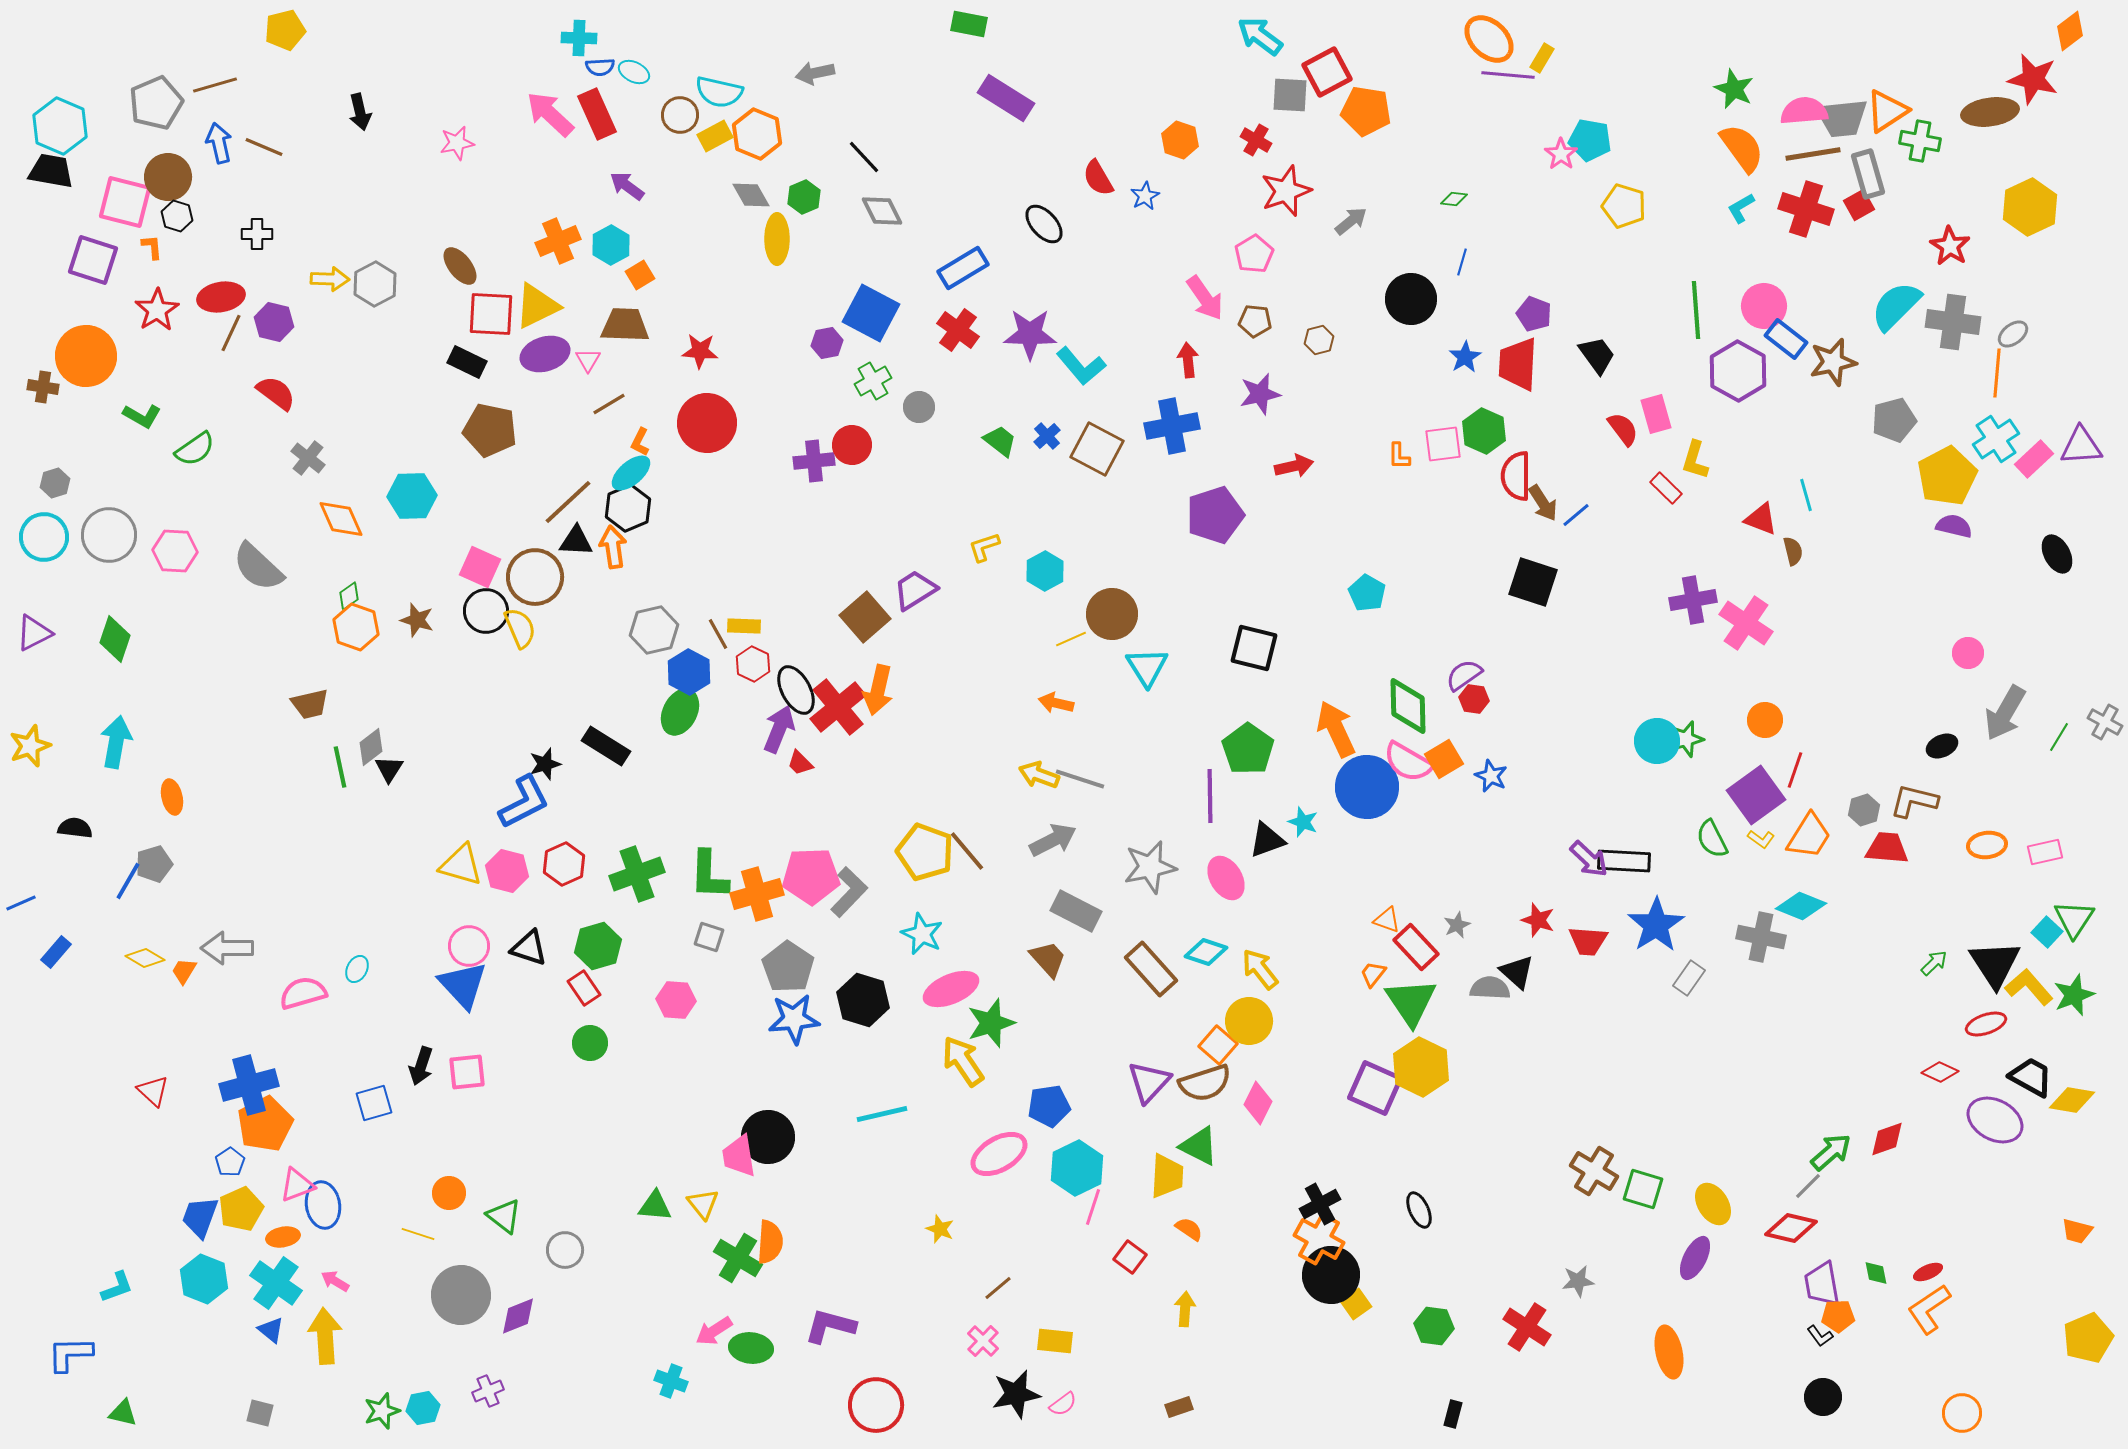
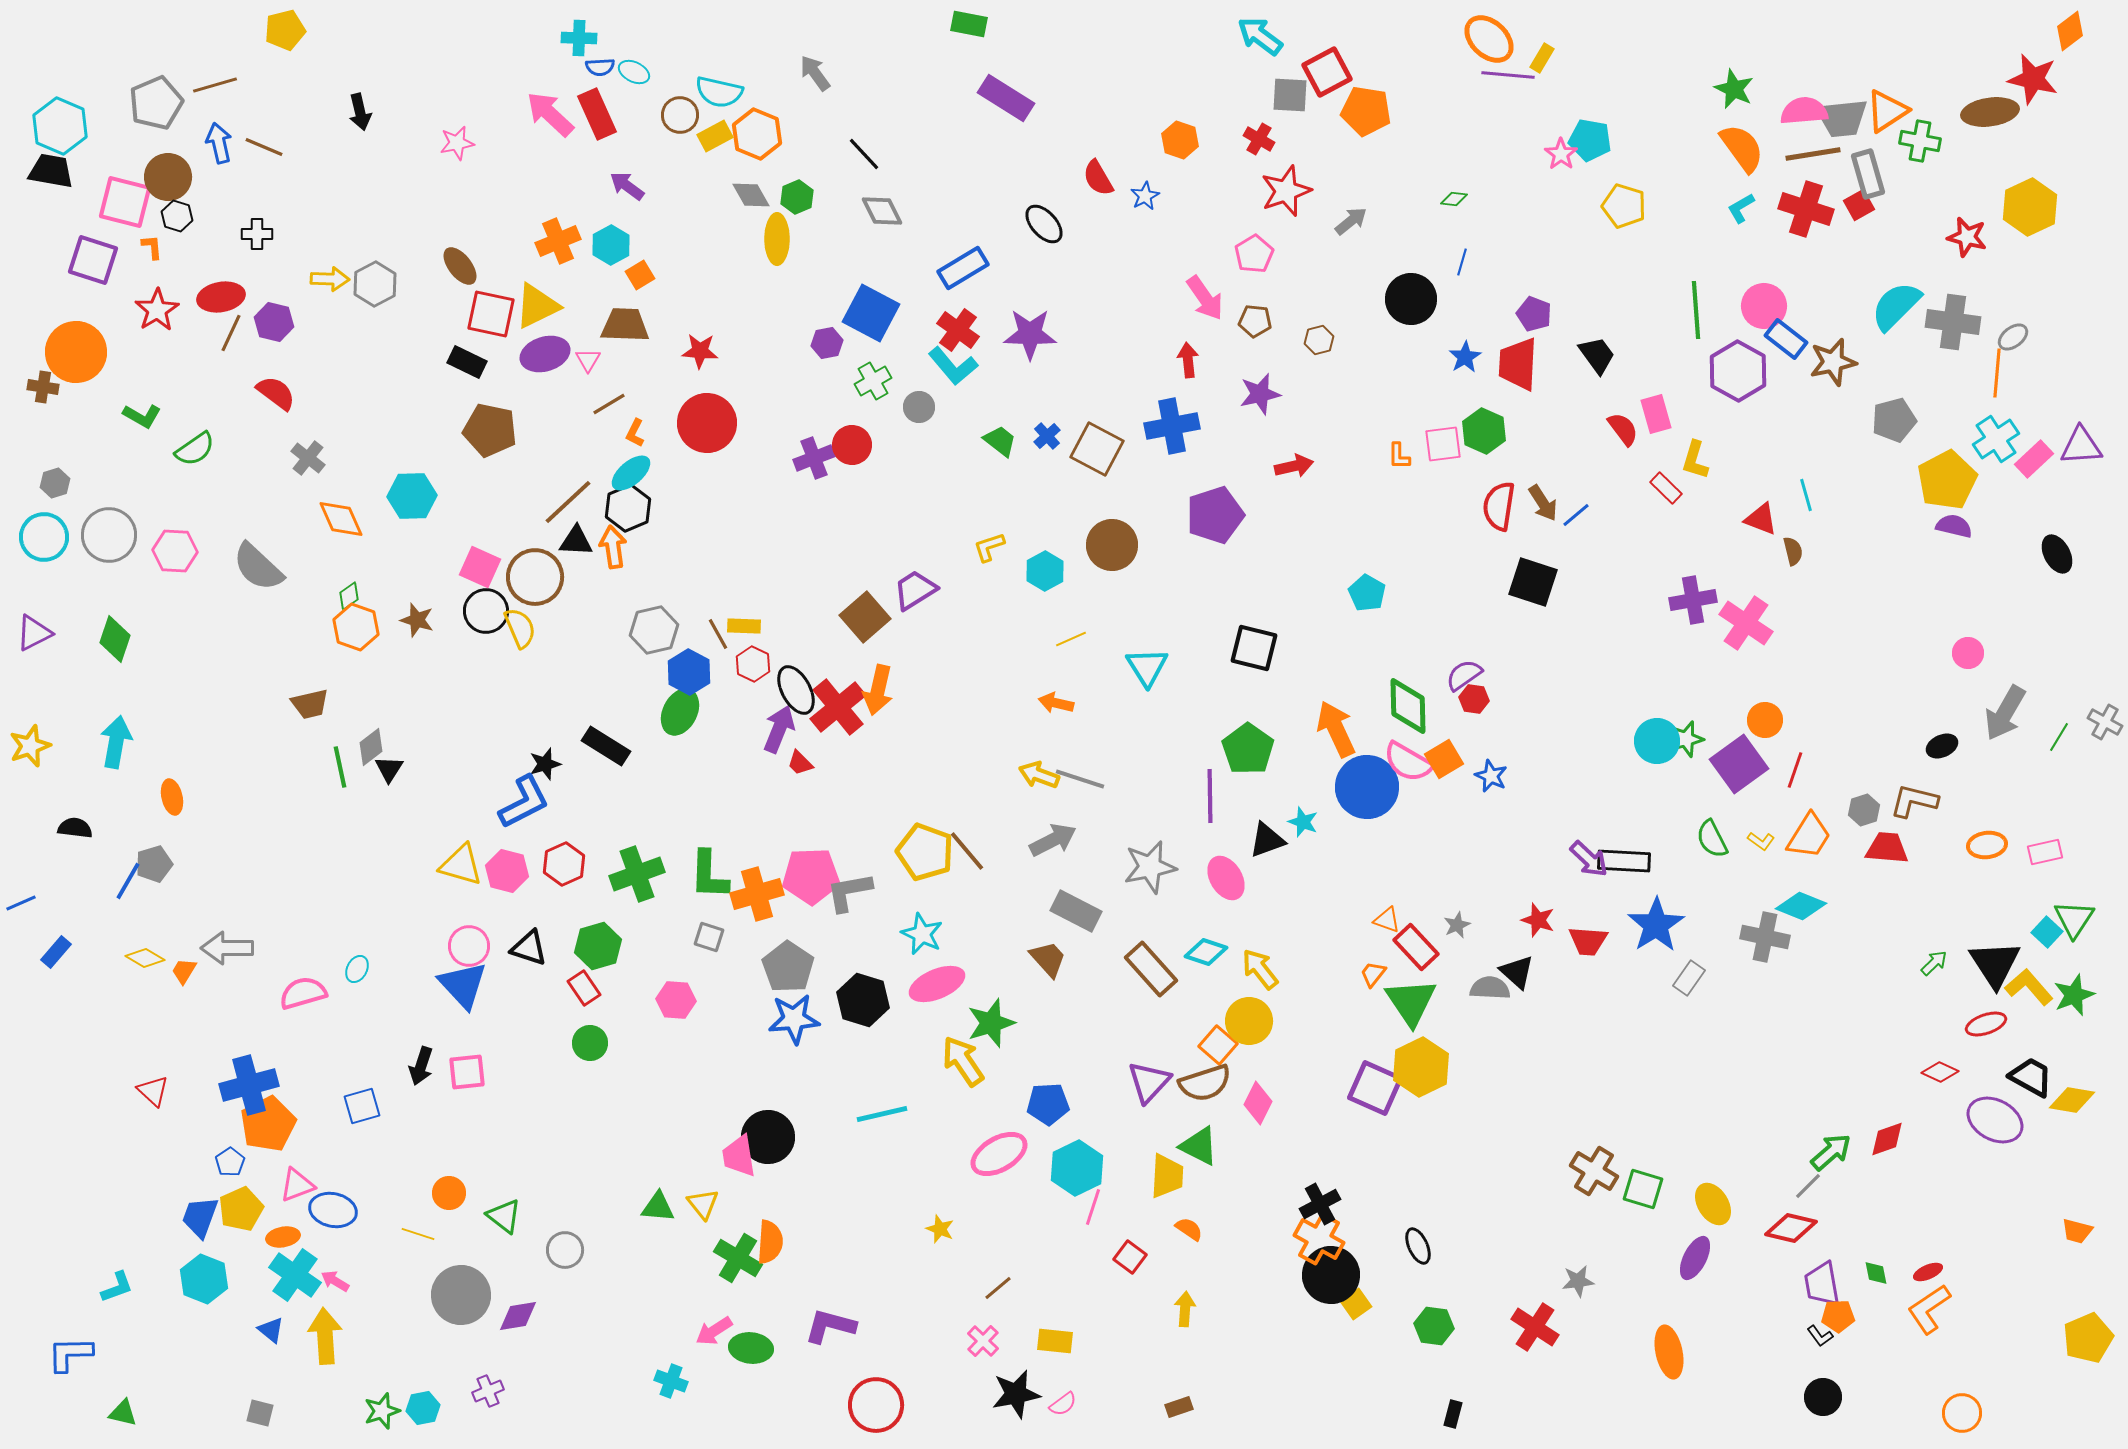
gray arrow at (815, 73): rotated 66 degrees clockwise
red cross at (1256, 140): moved 3 px right, 1 px up
black line at (864, 157): moved 3 px up
green hexagon at (804, 197): moved 7 px left
red star at (1950, 246): moved 17 px right, 9 px up; rotated 18 degrees counterclockwise
red square at (491, 314): rotated 9 degrees clockwise
gray ellipse at (2013, 334): moved 3 px down
orange circle at (86, 356): moved 10 px left, 4 px up
cyan L-shape at (1081, 366): moved 128 px left
orange L-shape at (640, 442): moved 5 px left, 9 px up
purple cross at (814, 461): moved 3 px up; rotated 15 degrees counterclockwise
red semicircle at (1516, 476): moved 17 px left, 30 px down; rotated 9 degrees clockwise
yellow pentagon at (1947, 476): moved 4 px down
yellow L-shape at (984, 547): moved 5 px right
brown circle at (1112, 614): moved 69 px up
purple square at (1756, 795): moved 17 px left, 31 px up
yellow L-shape at (1761, 839): moved 2 px down
gray L-shape at (849, 892): rotated 144 degrees counterclockwise
gray cross at (1761, 937): moved 4 px right
pink ellipse at (951, 989): moved 14 px left, 5 px up
yellow hexagon at (1421, 1067): rotated 8 degrees clockwise
blue square at (374, 1103): moved 12 px left, 3 px down
blue pentagon at (1049, 1106): moved 1 px left, 2 px up; rotated 6 degrees clockwise
orange pentagon at (265, 1124): moved 3 px right
blue ellipse at (323, 1205): moved 10 px right, 5 px down; rotated 69 degrees counterclockwise
green triangle at (655, 1206): moved 3 px right, 1 px down
black ellipse at (1419, 1210): moved 1 px left, 36 px down
cyan cross at (276, 1283): moved 19 px right, 8 px up
purple diamond at (518, 1316): rotated 12 degrees clockwise
red cross at (1527, 1327): moved 8 px right
